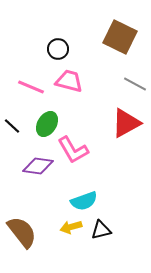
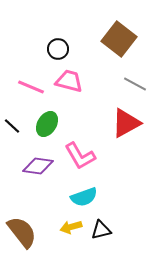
brown square: moved 1 px left, 2 px down; rotated 12 degrees clockwise
pink L-shape: moved 7 px right, 6 px down
cyan semicircle: moved 4 px up
